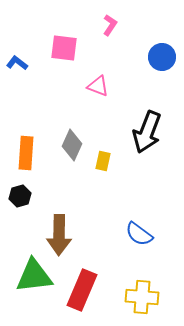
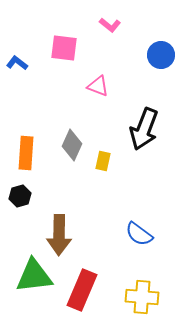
pink L-shape: rotated 95 degrees clockwise
blue circle: moved 1 px left, 2 px up
black arrow: moved 3 px left, 3 px up
